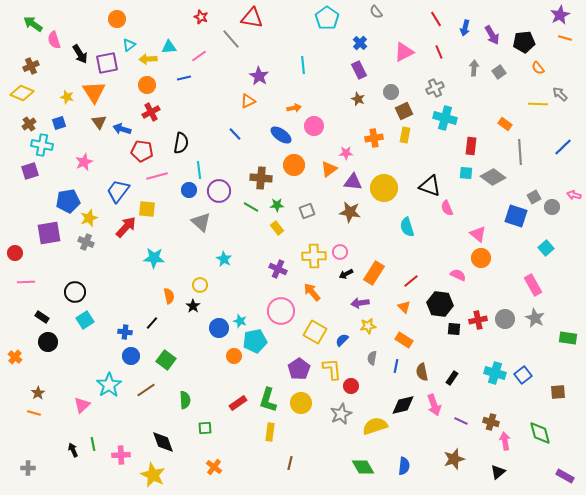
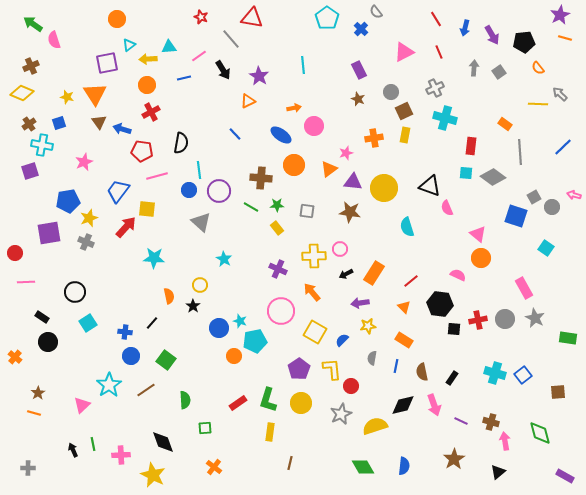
blue cross at (360, 43): moved 1 px right, 14 px up
black arrow at (80, 54): moved 143 px right, 16 px down
orange triangle at (94, 92): moved 1 px right, 2 px down
pink star at (346, 153): rotated 16 degrees counterclockwise
gray square at (307, 211): rotated 28 degrees clockwise
cyan square at (546, 248): rotated 14 degrees counterclockwise
pink circle at (340, 252): moved 3 px up
pink rectangle at (533, 285): moved 9 px left, 3 px down
cyan square at (85, 320): moved 3 px right, 3 px down
brown star at (454, 459): rotated 15 degrees counterclockwise
